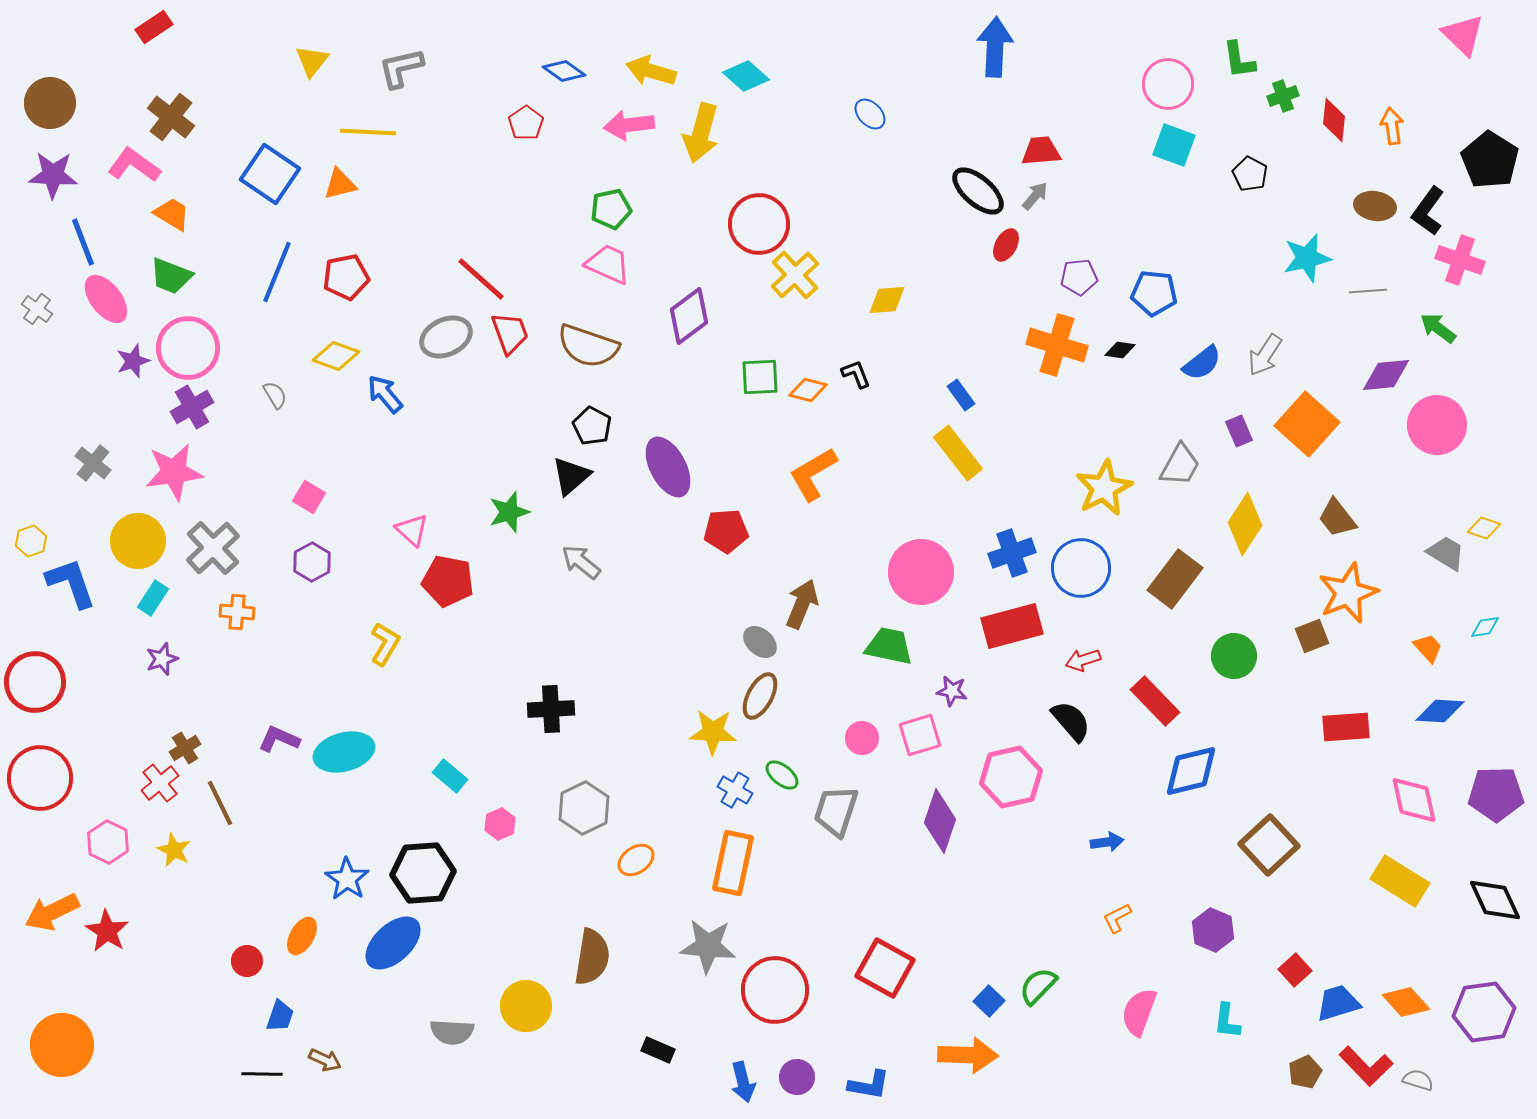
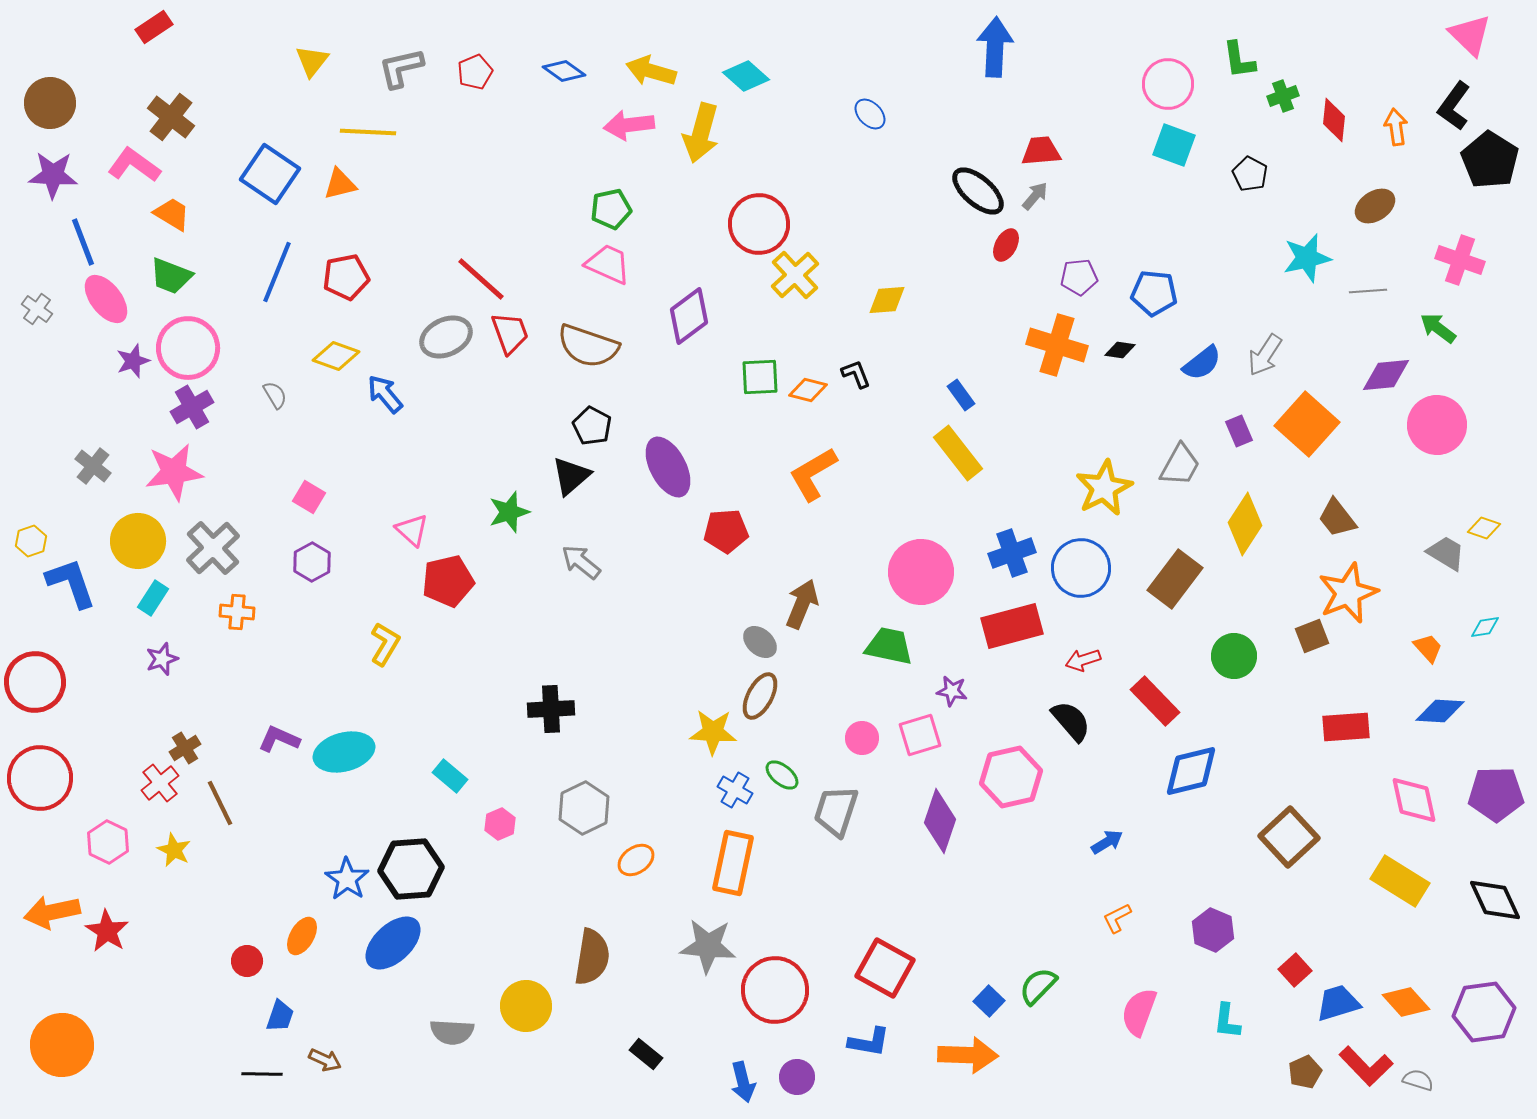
pink triangle at (1463, 35): moved 7 px right
red pentagon at (526, 123): moved 51 px left, 51 px up; rotated 12 degrees clockwise
orange arrow at (1392, 126): moved 4 px right, 1 px down
brown ellipse at (1375, 206): rotated 42 degrees counterclockwise
black L-shape at (1428, 211): moved 26 px right, 105 px up
gray cross at (93, 463): moved 3 px down
red pentagon at (448, 581): rotated 24 degrees counterclockwise
blue arrow at (1107, 842): rotated 24 degrees counterclockwise
brown square at (1269, 845): moved 20 px right, 8 px up
black hexagon at (423, 873): moved 12 px left, 4 px up
orange arrow at (52, 912): rotated 14 degrees clockwise
black rectangle at (658, 1050): moved 12 px left, 4 px down; rotated 16 degrees clockwise
blue L-shape at (869, 1085): moved 43 px up
